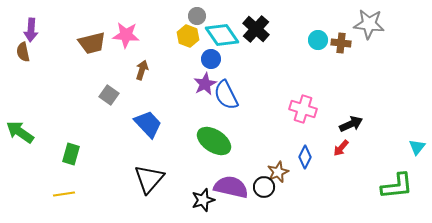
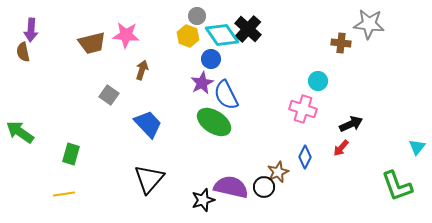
black cross: moved 8 px left
cyan circle: moved 41 px down
purple star: moved 3 px left, 1 px up
green ellipse: moved 19 px up
green L-shape: rotated 76 degrees clockwise
